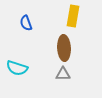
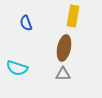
brown ellipse: rotated 15 degrees clockwise
